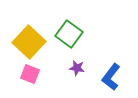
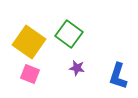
yellow square: rotated 8 degrees counterclockwise
blue L-shape: moved 7 px right, 1 px up; rotated 20 degrees counterclockwise
